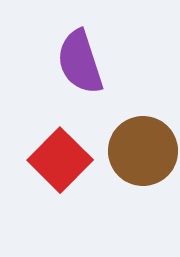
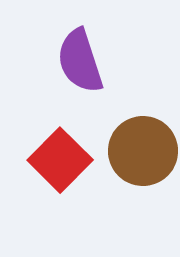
purple semicircle: moved 1 px up
